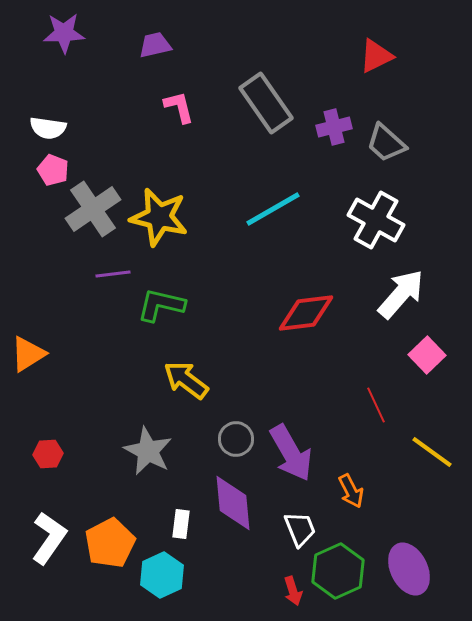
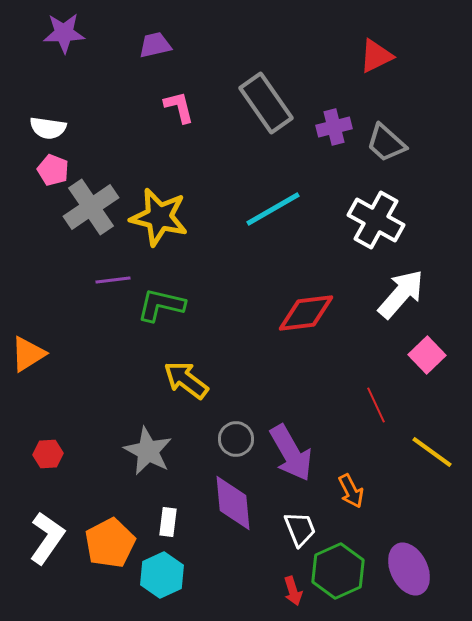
gray cross: moved 2 px left, 2 px up
purple line: moved 6 px down
white rectangle: moved 13 px left, 2 px up
white L-shape: moved 2 px left
